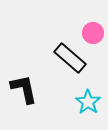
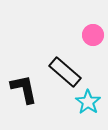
pink circle: moved 2 px down
black rectangle: moved 5 px left, 14 px down
